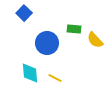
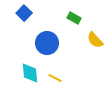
green rectangle: moved 11 px up; rotated 24 degrees clockwise
